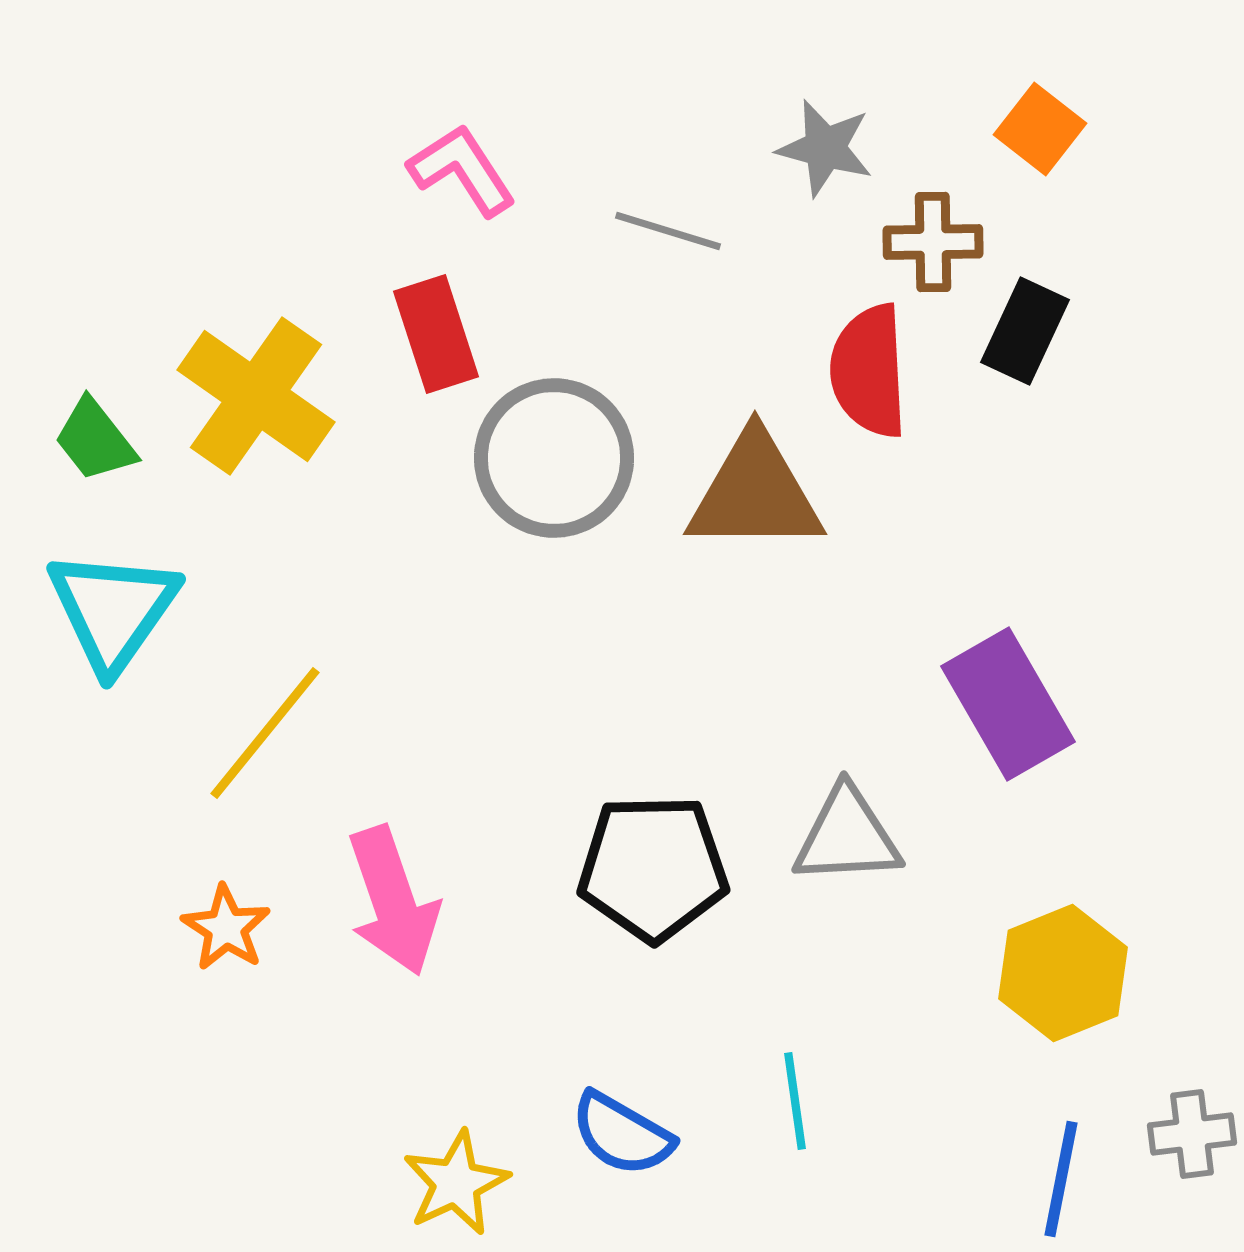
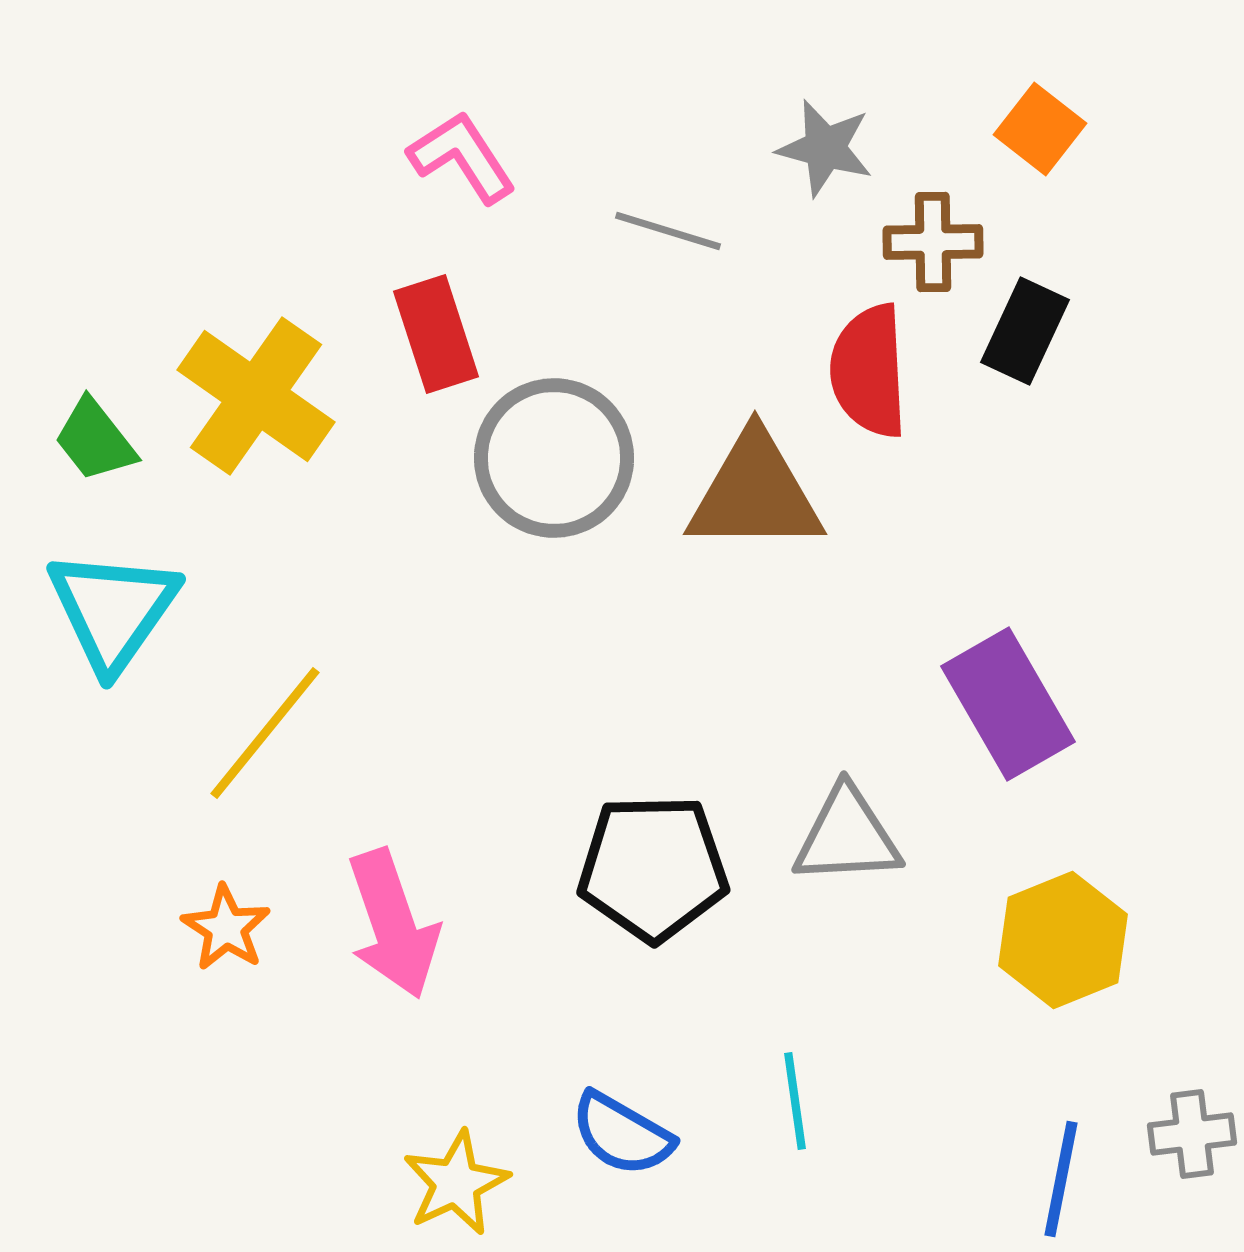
pink L-shape: moved 13 px up
pink arrow: moved 23 px down
yellow hexagon: moved 33 px up
